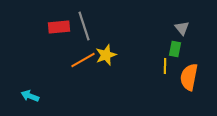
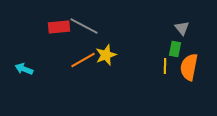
gray line: rotated 44 degrees counterclockwise
orange semicircle: moved 10 px up
cyan arrow: moved 6 px left, 27 px up
